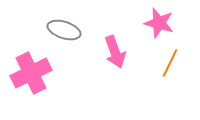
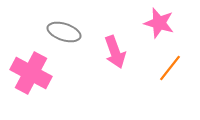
gray ellipse: moved 2 px down
orange line: moved 5 px down; rotated 12 degrees clockwise
pink cross: rotated 36 degrees counterclockwise
